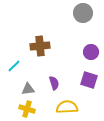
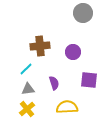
purple circle: moved 18 px left
cyan line: moved 12 px right, 3 px down
purple square: rotated 12 degrees counterclockwise
yellow cross: rotated 35 degrees clockwise
